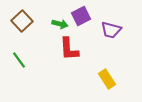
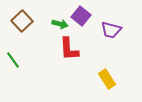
purple square: rotated 24 degrees counterclockwise
green line: moved 6 px left
